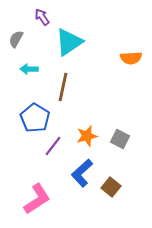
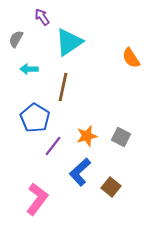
orange semicircle: rotated 60 degrees clockwise
gray square: moved 1 px right, 2 px up
blue L-shape: moved 2 px left, 1 px up
pink L-shape: rotated 20 degrees counterclockwise
